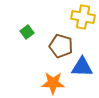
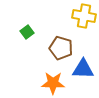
yellow cross: moved 1 px right, 1 px up
brown pentagon: moved 2 px down
blue triangle: moved 1 px right, 2 px down
